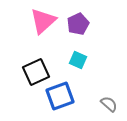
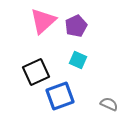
purple pentagon: moved 2 px left, 2 px down
gray semicircle: rotated 18 degrees counterclockwise
